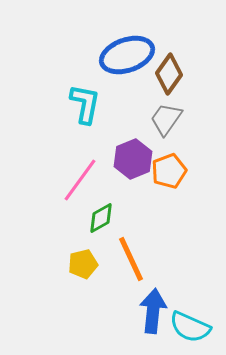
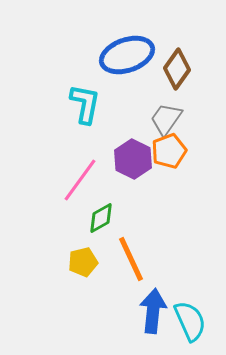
brown diamond: moved 8 px right, 5 px up
purple hexagon: rotated 12 degrees counterclockwise
orange pentagon: moved 20 px up
yellow pentagon: moved 2 px up
cyan semicircle: moved 6 px up; rotated 138 degrees counterclockwise
